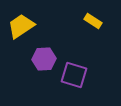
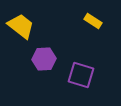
yellow trapezoid: rotated 72 degrees clockwise
purple square: moved 7 px right
